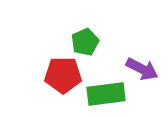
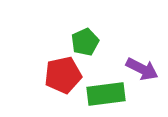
red pentagon: rotated 12 degrees counterclockwise
